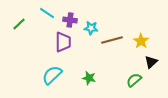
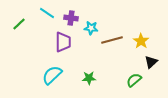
purple cross: moved 1 px right, 2 px up
green star: rotated 16 degrees counterclockwise
